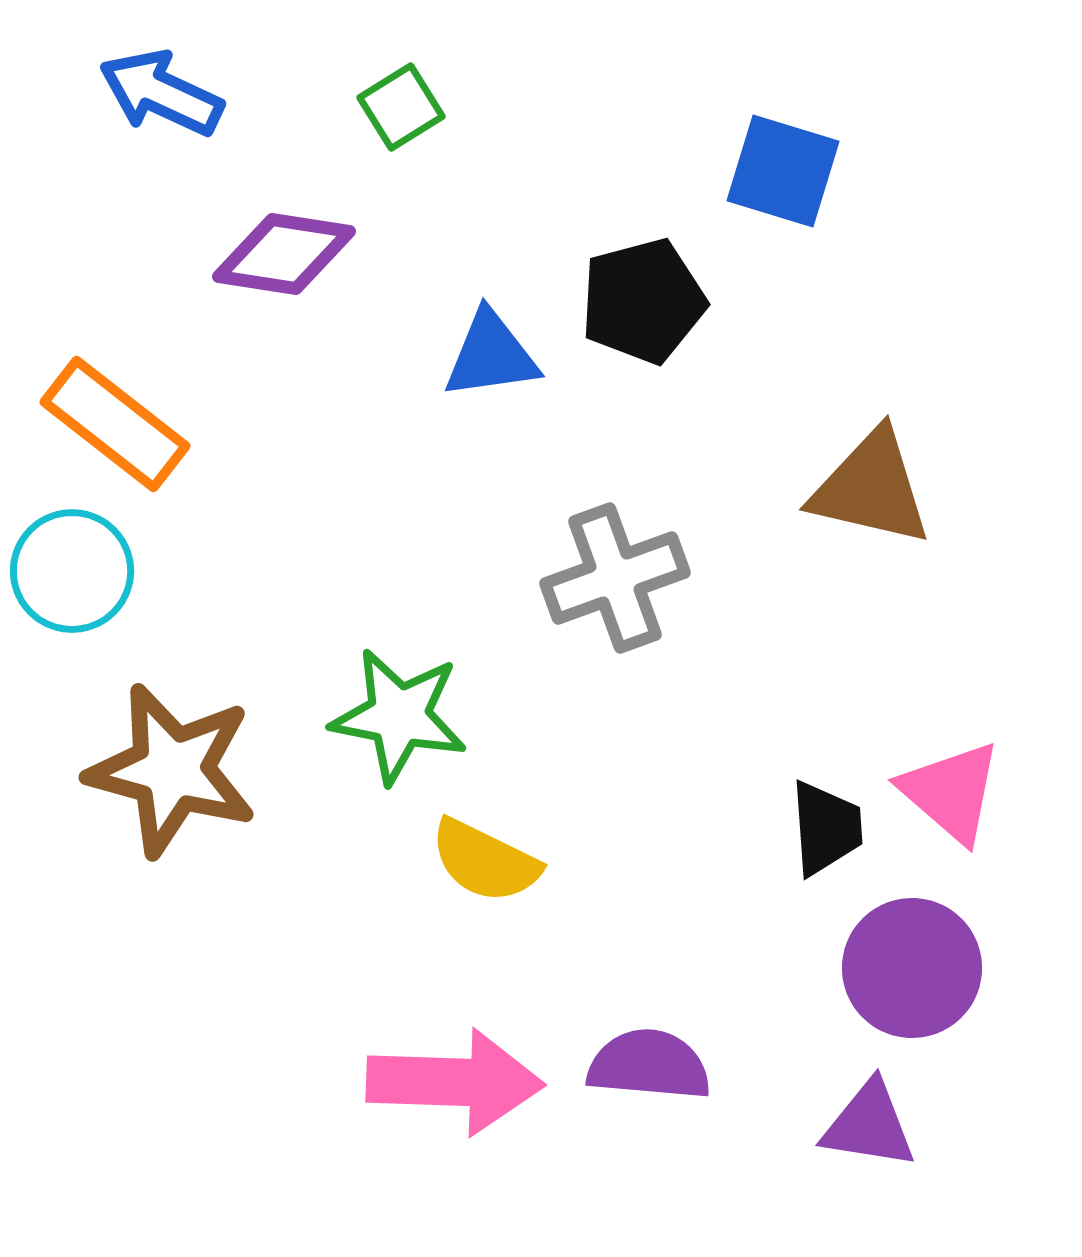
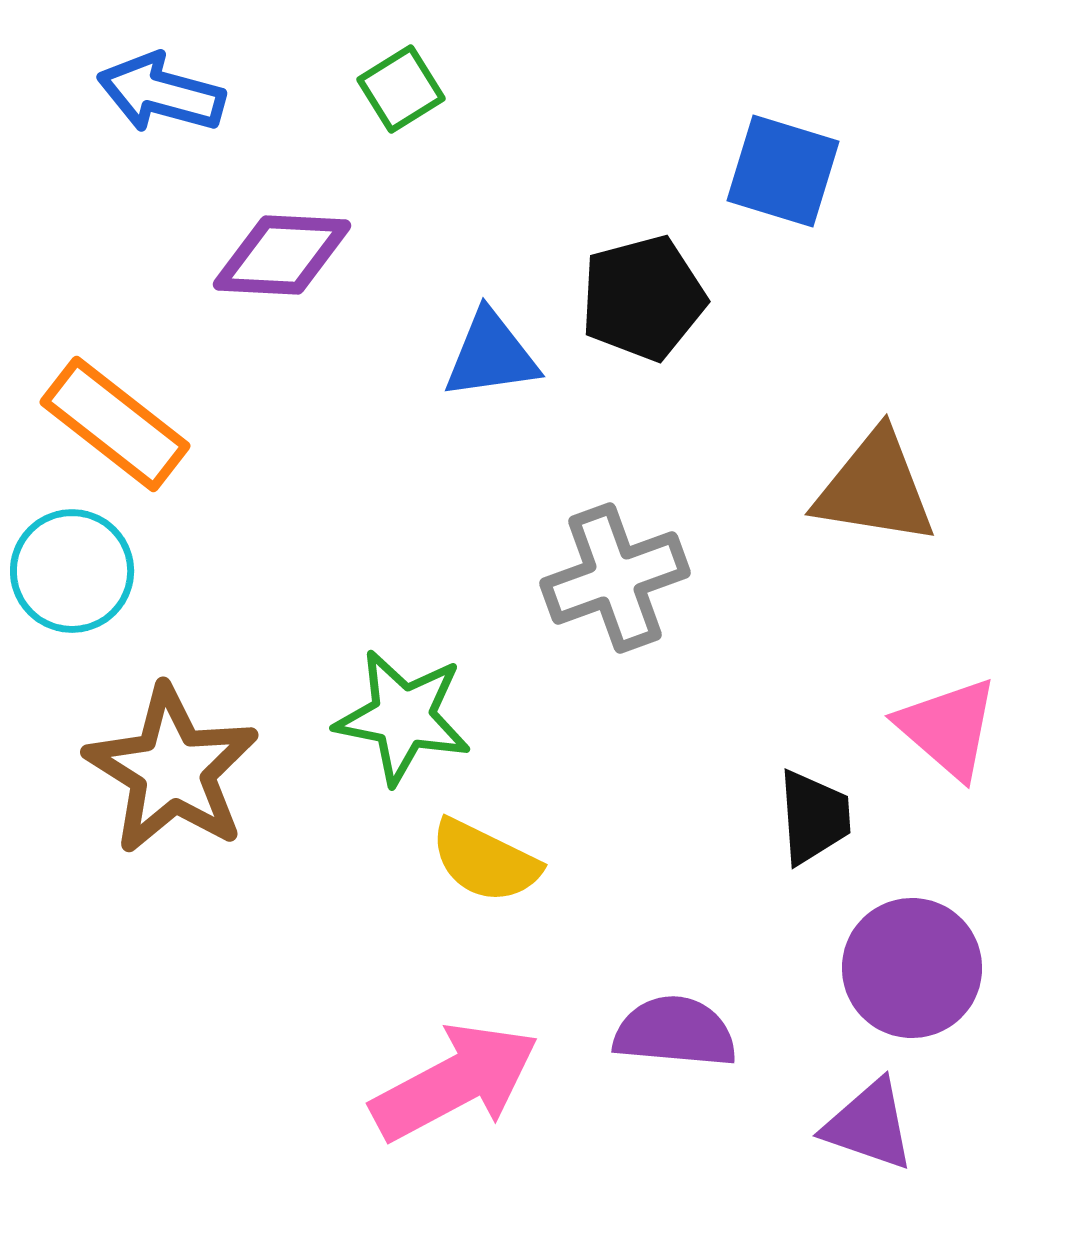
blue arrow: rotated 10 degrees counterclockwise
green square: moved 18 px up
purple diamond: moved 2 px left, 1 px down; rotated 6 degrees counterclockwise
black pentagon: moved 3 px up
brown triangle: moved 4 px right; rotated 4 degrees counterclockwise
green star: moved 4 px right, 1 px down
brown star: rotated 17 degrees clockwise
pink triangle: moved 3 px left, 64 px up
black trapezoid: moved 12 px left, 11 px up
purple semicircle: moved 26 px right, 33 px up
pink arrow: rotated 30 degrees counterclockwise
purple triangle: rotated 10 degrees clockwise
